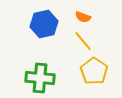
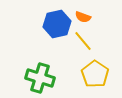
blue hexagon: moved 13 px right
yellow pentagon: moved 1 px right, 3 px down
green cross: rotated 12 degrees clockwise
